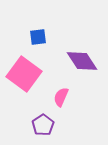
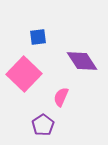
pink square: rotated 8 degrees clockwise
